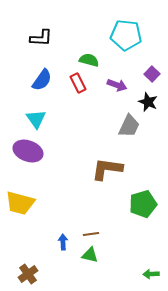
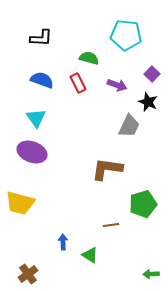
green semicircle: moved 2 px up
blue semicircle: rotated 105 degrees counterclockwise
cyan triangle: moved 1 px up
purple ellipse: moved 4 px right, 1 px down
brown line: moved 20 px right, 9 px up
green triangle: rotated 18 degrees clockwise
